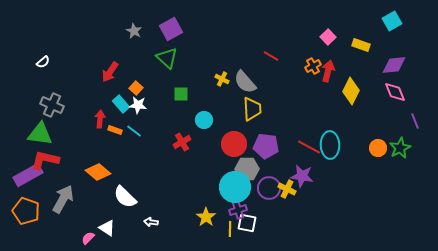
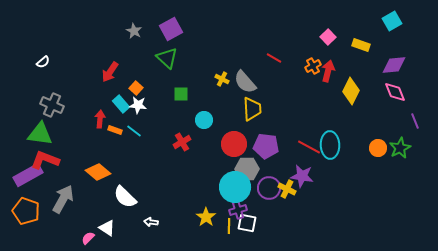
red line at (271, 56): moved 3 px right, 2 px down
red L-shape at (45, 160): rotated 8 degrees clockwise
yellow line at (230, 229): moved 1 px left, 3 px up
